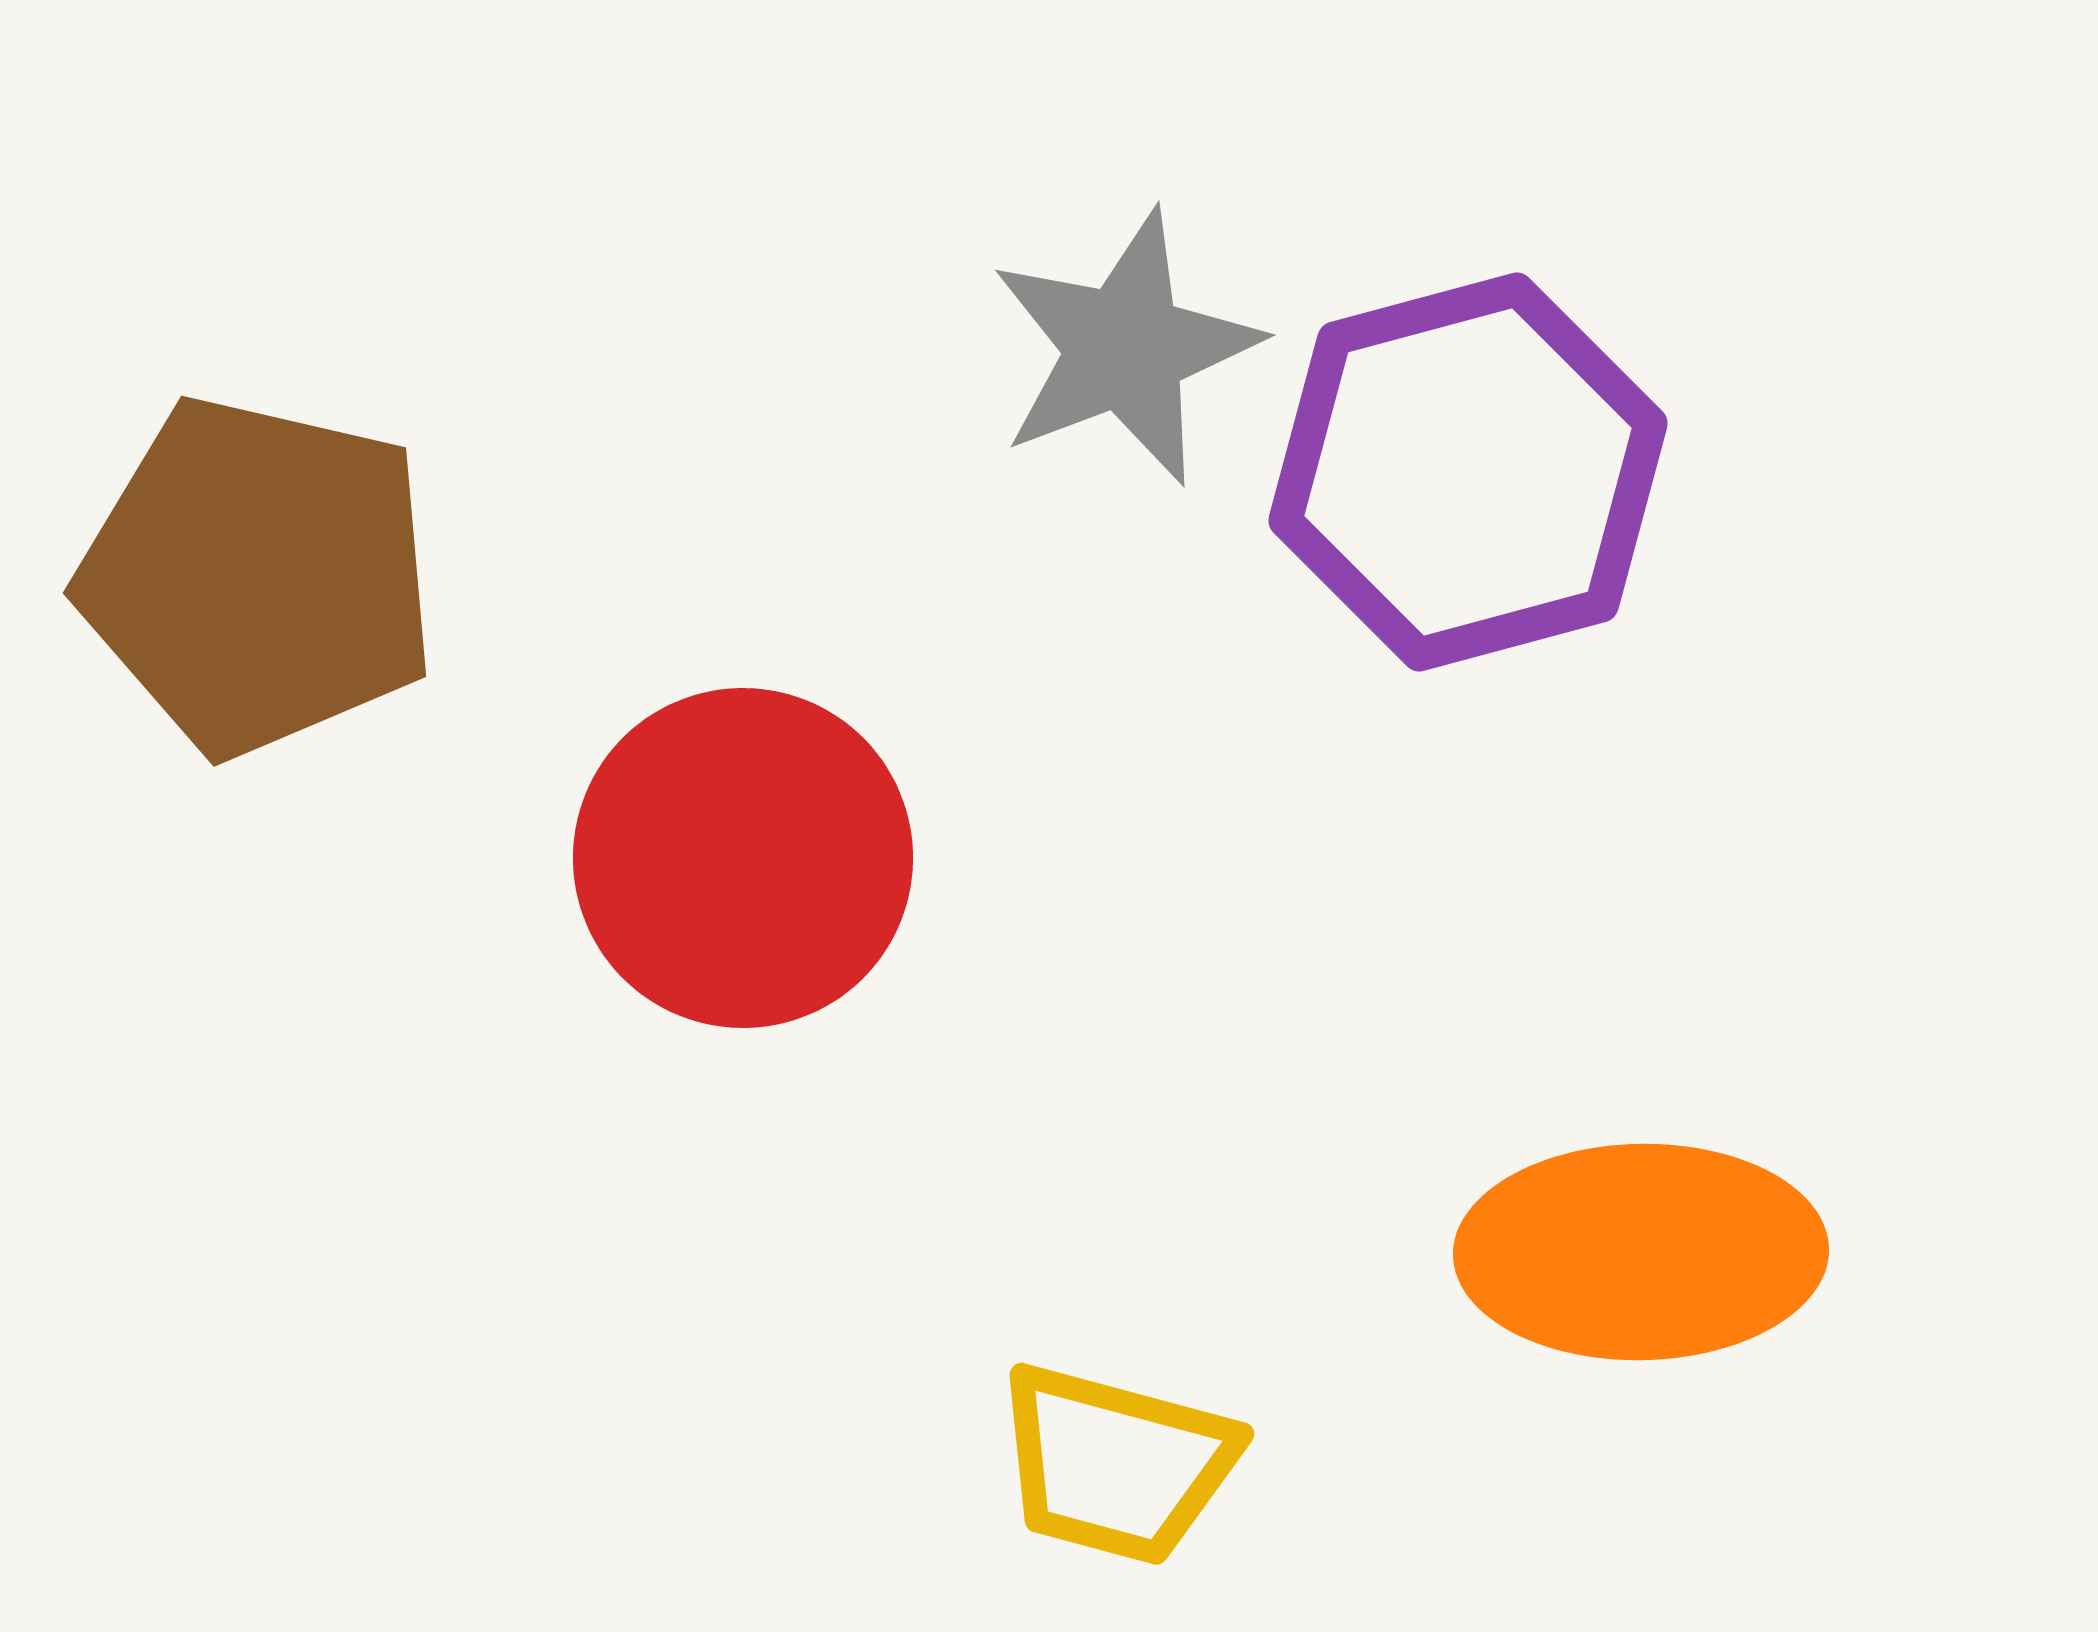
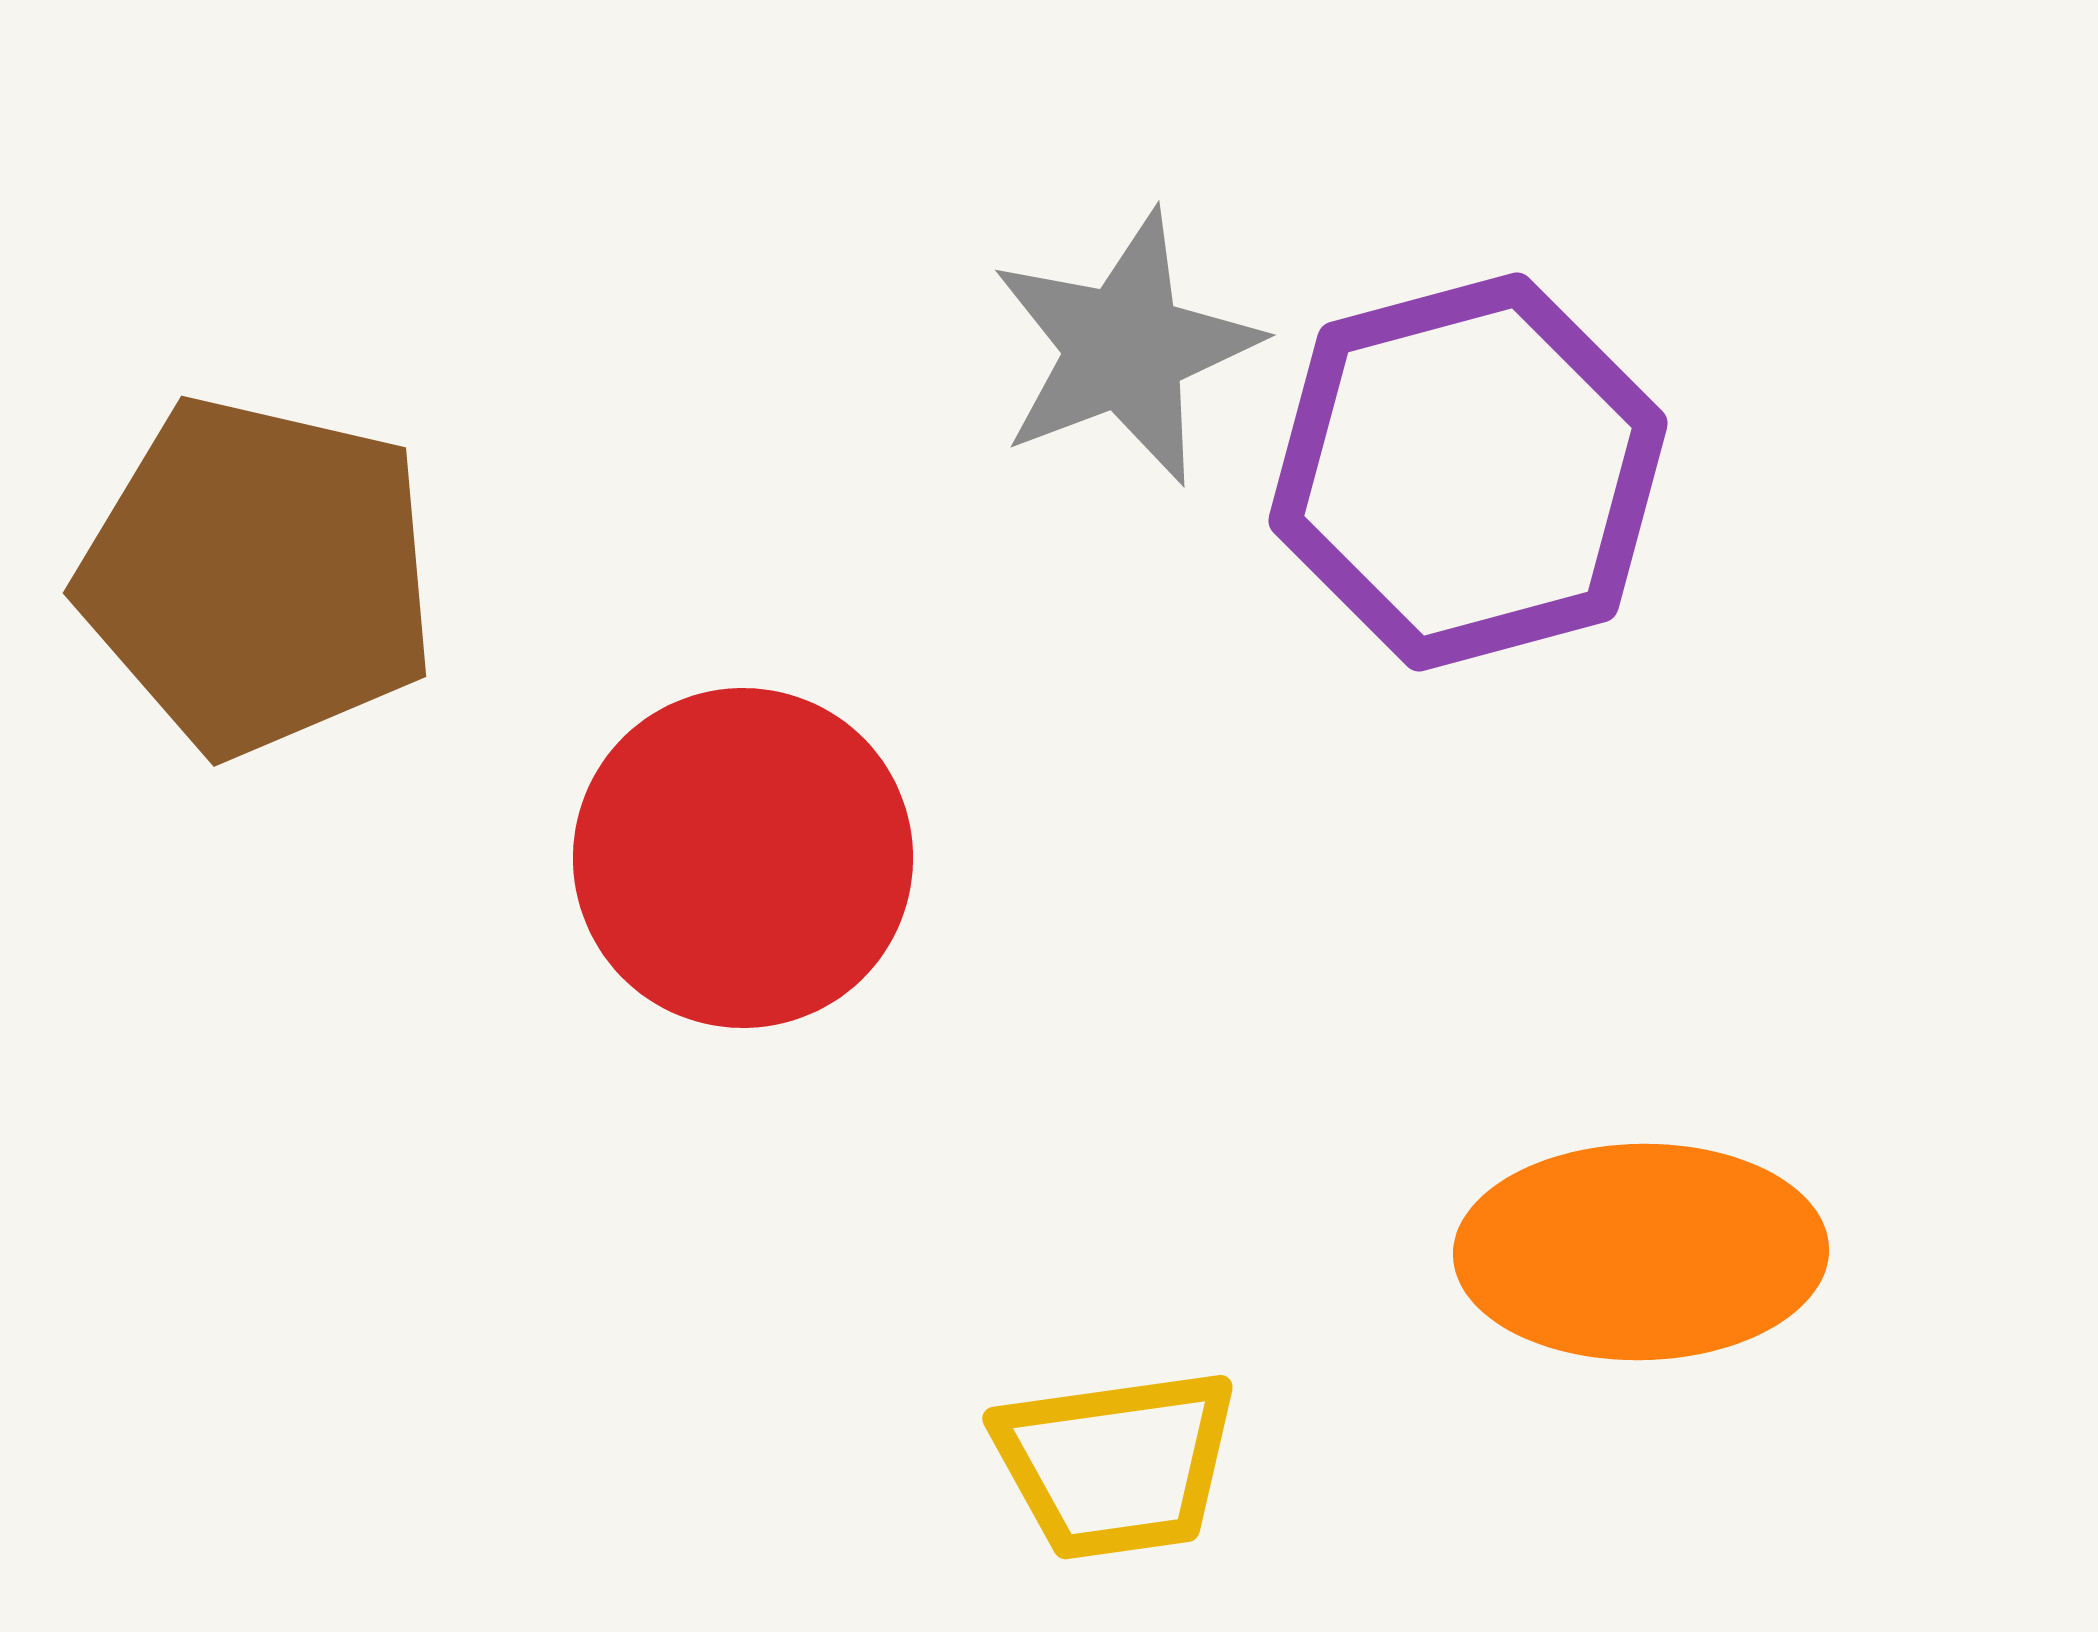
yellow trapezoid: rotated 23 degrees counterclockwise
